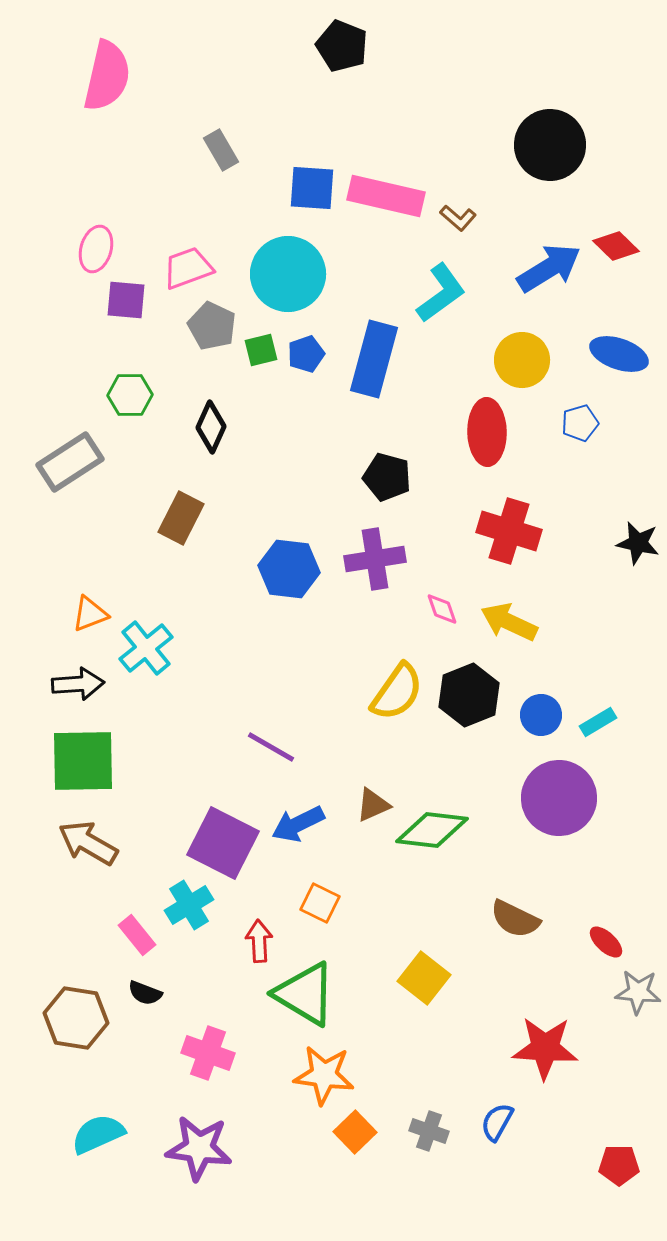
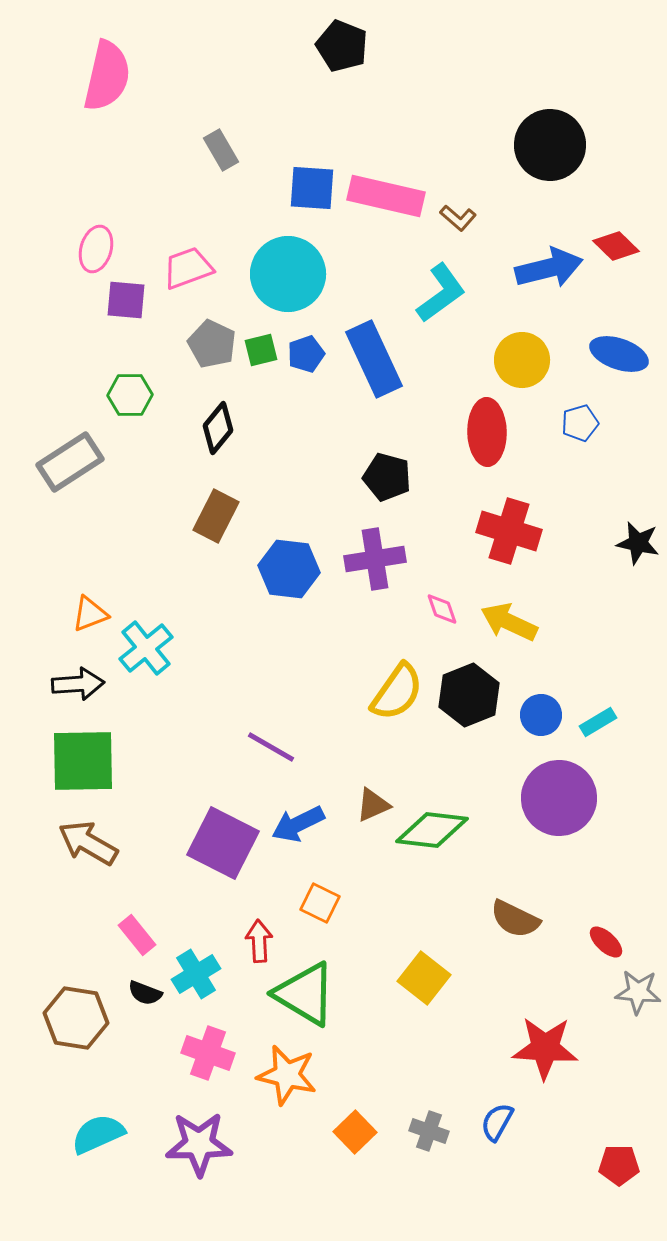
blue arrow at (549, 268): rotated 18 degrees clockwise
gray pentagon at (212, 326): moved 18 px down
blue rectangle at (374, 359): rotated 40 degrees counterclockwise
black diamond at (211, 427): moved 7 px right, 1 px down; rotated 15 degrees clockwise
brown rectangle at (181, 518): moved 35 px right, 2 px up
cyan cross at (189, 905): moved 7 px right, 69 px down
orange star at (324, 1075): moved 37 px left; rotated 6 degrees clockwise
purple star at (199, 1148): moved 4 px up; rotated 8 degrees counterclockwise
